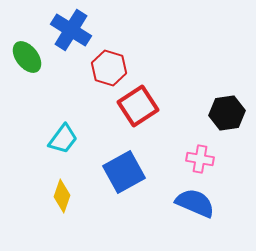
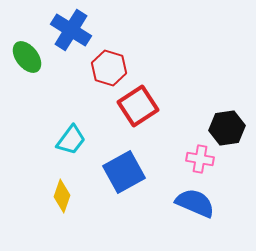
black hexagon: moved 15 px down
cyan trapezoid: moved 8 px right, 1 px down
